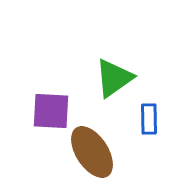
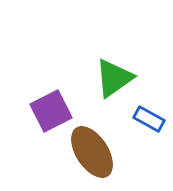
purple square: rotated 30 degrees counterclockwise
blue rectangle: rotated 60 degrees counterclockwise
